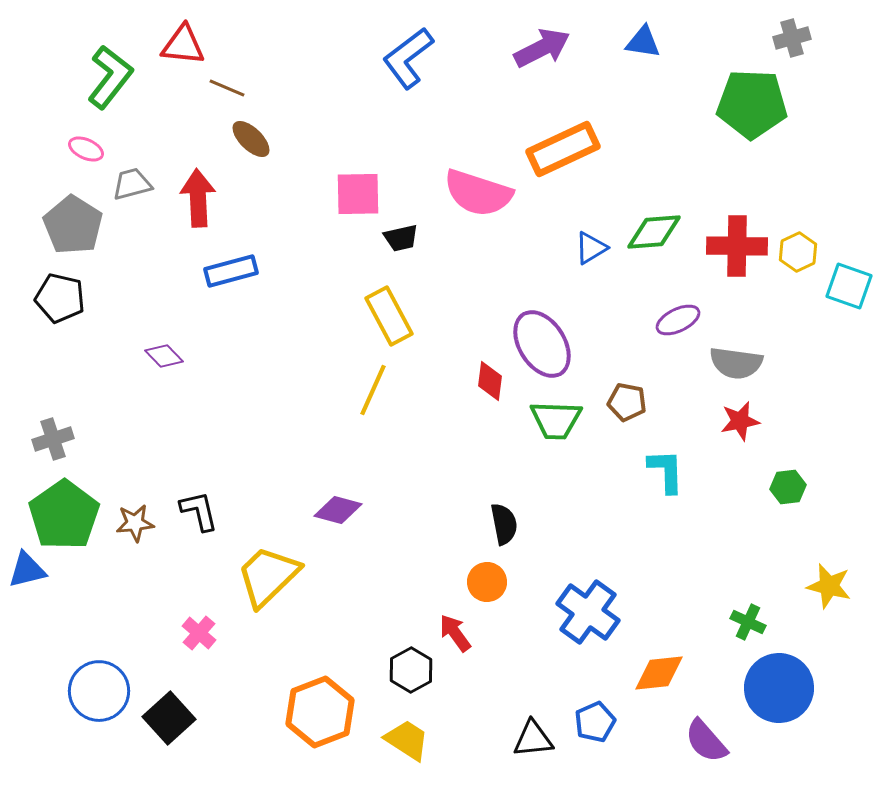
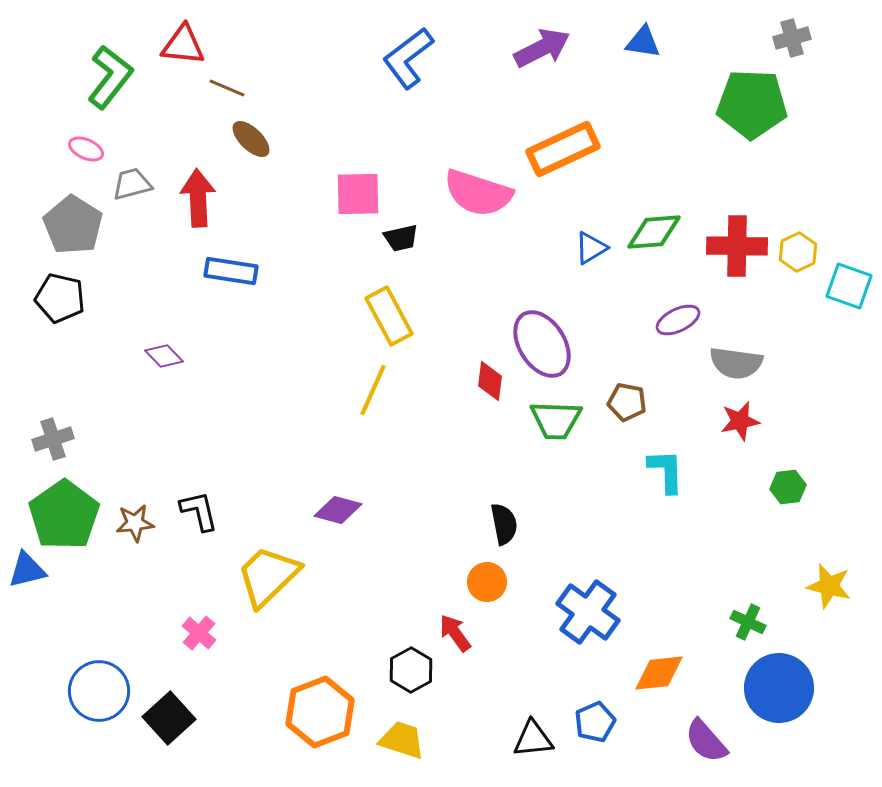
blue rectangle at (231, 271): rotated 24 degrees clockwise
yellow trapezoid at (407, 740): moved 5 px left; rotated 15 degrees counterclockwise
